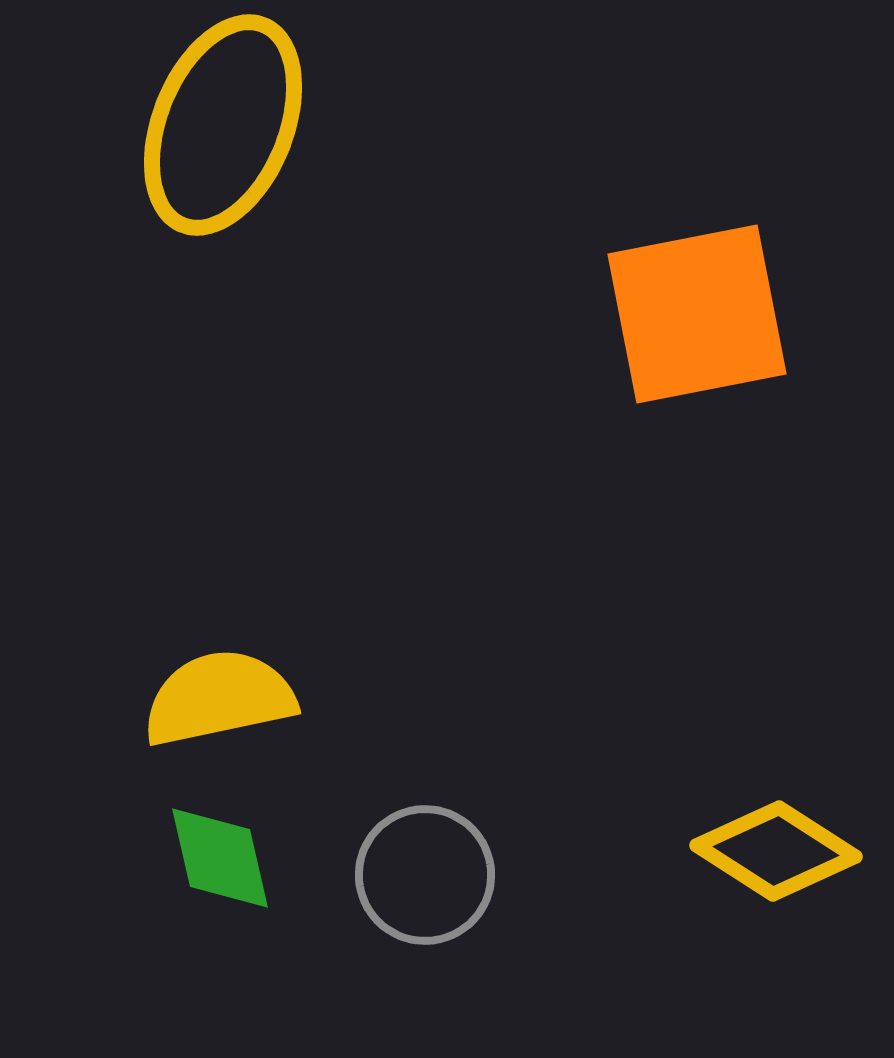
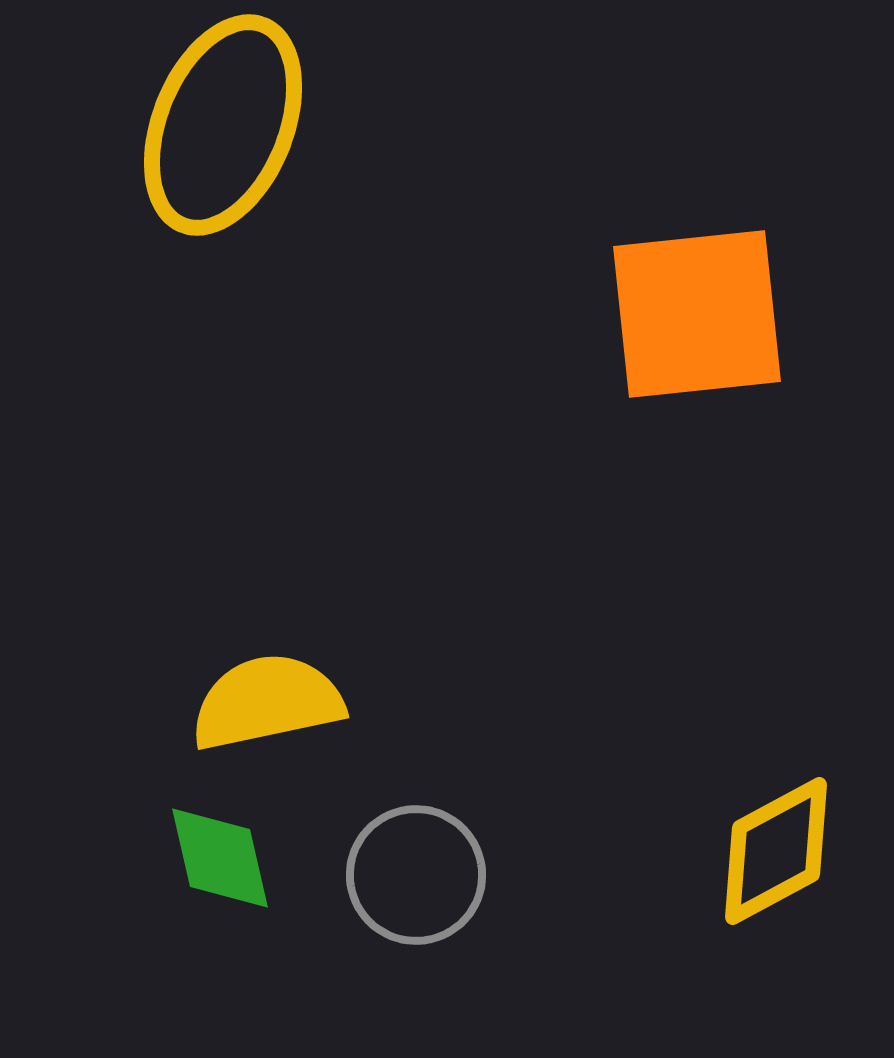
orange square: rotated 5 degrees clockwise
yellow semicircle: moved 48 px right, 4 px down
yellow diamond: rotated 61 degrees counterclockwise
gray circle: moved 9 px left
